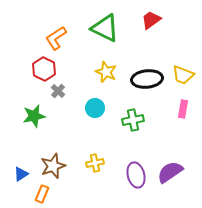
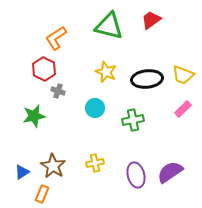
green triangle: moved 4 px right, 2 px up; rotated 12 degrees counterclockwise
gray cross: rotated 24 degrees counterclockwise
pink rectangle: rotated 36 degrees clockwise
brown star: rotated 20 degrees counterclockwise
blue triangle: moved 1 px right, 2 px up
